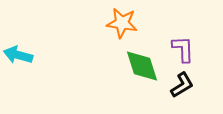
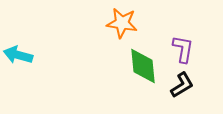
purple L-shape: rotated 12 degrees clockwise
green diamond: moved 1 px right; rotated 12 degrees clockwise
